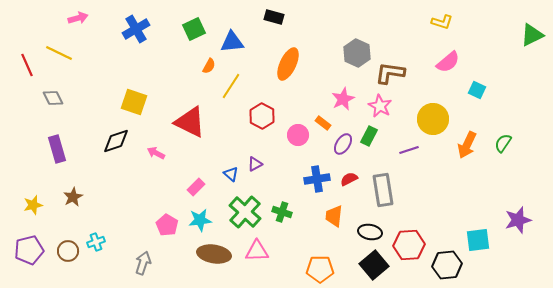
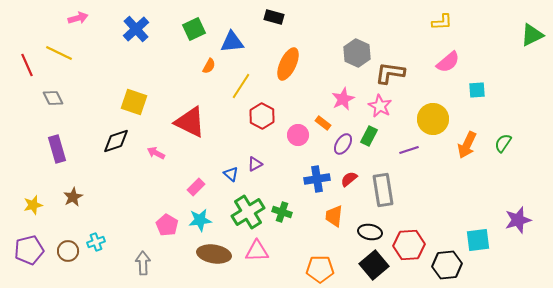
yellow L-shape at (442, 22): rotated 20 degrees counterclockwise
blue cross at (136, 29): rotated 12 degrees counterclockwise
yellow line at (231, 86): moved 10 px right
cyan square at (477, 90): rotated 30 degrees counterclockwise
red semicircle at (349, 179): rotated 12 degrees counterclockwise
green cross at (245, 212): moved 3 px right; rotated 16 degrees clockwise
gray arrow at (143, 263): rotated 20 degrees counterclockwise
